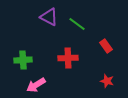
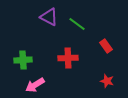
pink arrow: moved 1 px left
